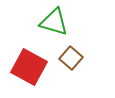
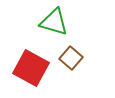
red square: moved 2 px right, 1 px down
